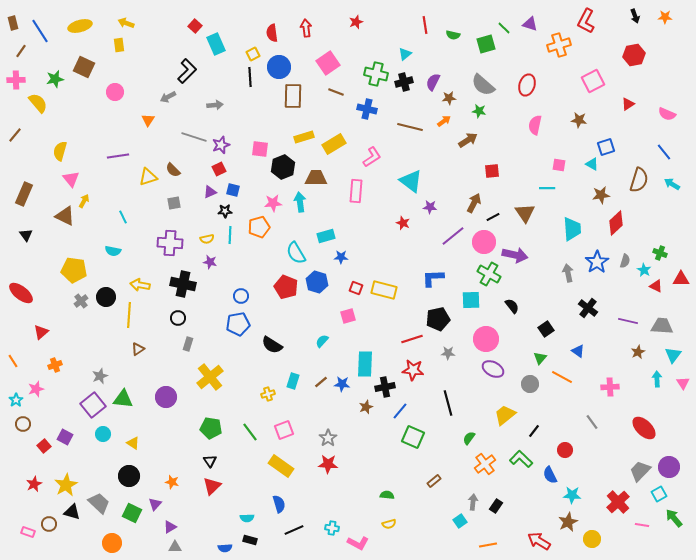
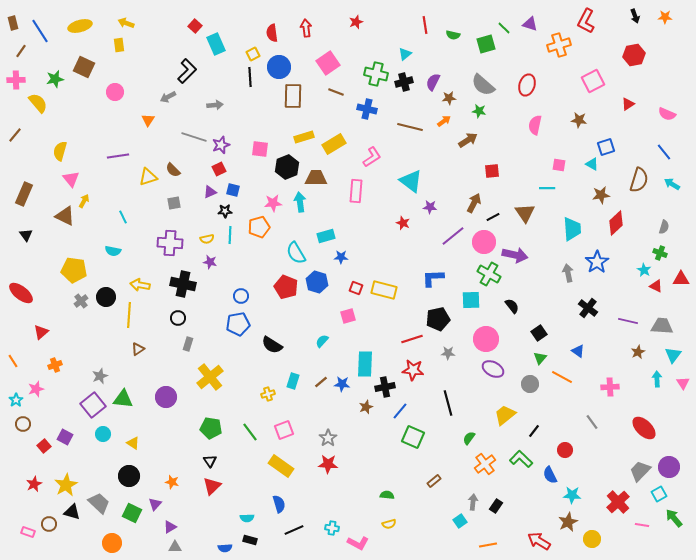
black hexagon at (283, 167): moved 4 px right
gray semicircle at (625, 261): moved 39 px right, 34 px up
black square at (546, 329): moved 7 px left, 4 px down
